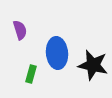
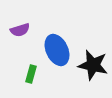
purple semicircle: rotated 90 degrees clockwise
blue ellipse: moved 3 px up; rotated 20 degrees counterclockwise
